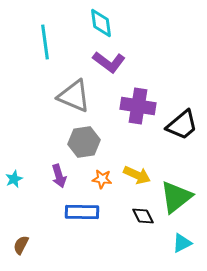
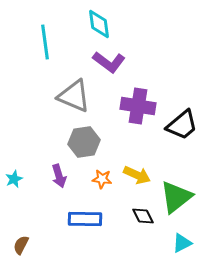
cyan diamond: moved 2 px left, 1 px down
blue rectangle: moved 3 px right, 7 px down
